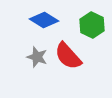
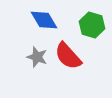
blue diamond: rotated 28 degrees clockwise
green hexagon: rotated 10 degrees counterclockwise
